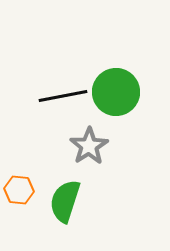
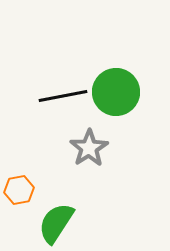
gray star: moved 2 px down
orange hexagon: rotated 16 degrees counterclockwise
green semicircle: moved 9 px left, 22 px down; rotated 15 degrees clockwise
